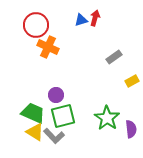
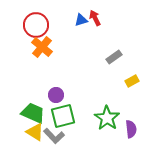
red arrow: rotated 42 degrees counterclockwise
orange cross: moved 6 px left; rotated 15 degrees clockwise
